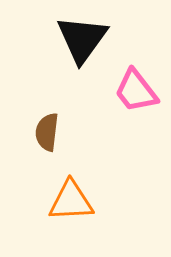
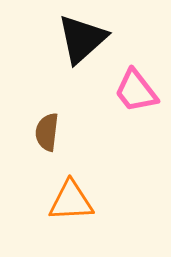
black triangle: rotated 12 degrees clockwise
